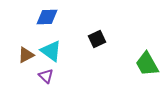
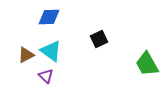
blue diamond: moved 2 px right
black square: moved 2 px right
